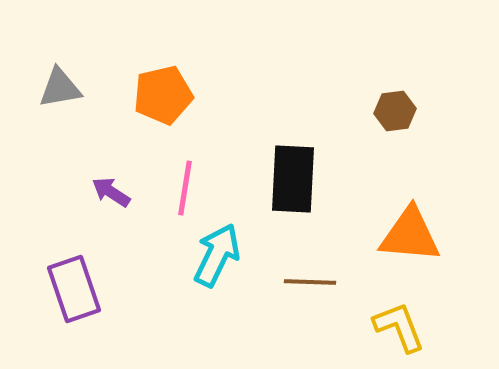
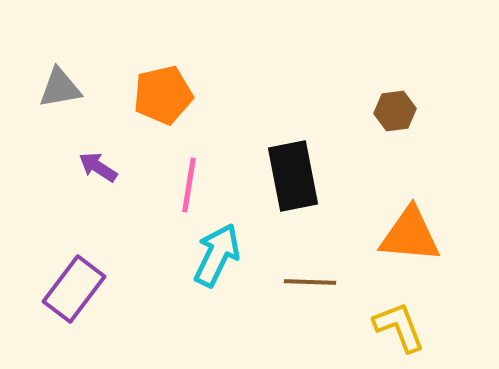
black rectangle: moved 3 px up; rotated 14 degrees counterclockwise
pink line: moved 4 px right, 3 px up
purple arrow: moved 13 px left, 25 px up
purple rectangle: rotated 56 degrees clockwise
